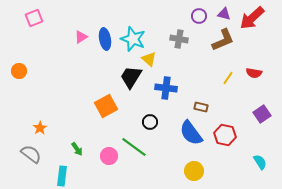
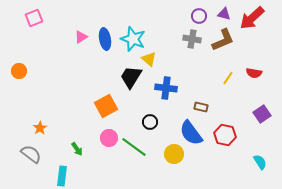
gray cross: moved 13 px right
pink circle: moved 18 px up
yellow circle: moved 20 px left, 17 px up
